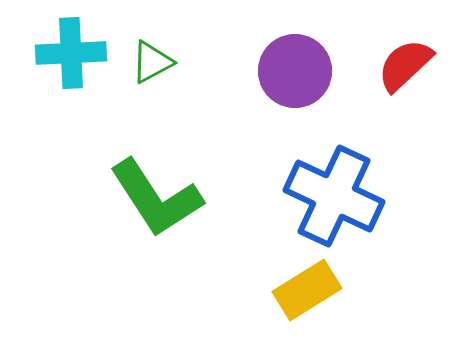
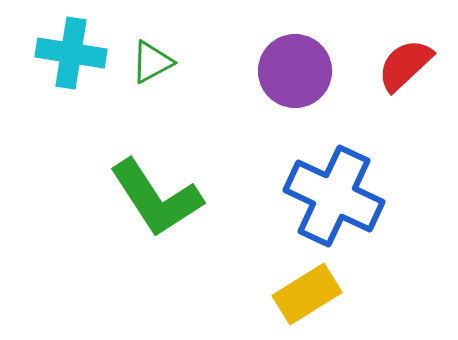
cyan cross: rotated 12 degrees clockwise
yellow rectangle: moved 4 px down
